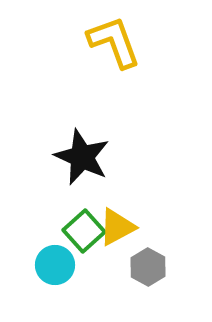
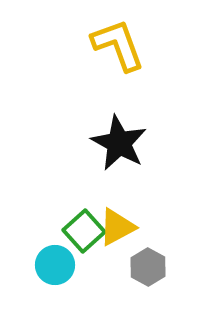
yellow L-shape: moved 4 px right, 3 px down
black star: moved 37 px right, 14 px up; rotated 4 degrees clockwise
